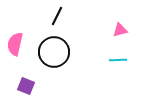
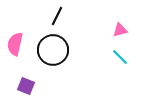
black circle: moved 1 px left, 2 px up
cyan line: moved 2 px right, 3 px up; rotated 48 degrees clockwise
